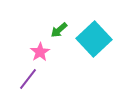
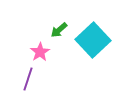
cyan square: moved 1 px left, 1 px down
purple line: rotated 20 degrees counterclockwise
